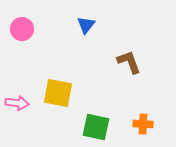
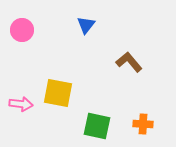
pink circle: moved 1 px down
brown L-shape: rotated 20 degrees counterclockwise
pink arrow: moved 4 px right, 1 px down
green square: moved 1 px right, 1 px up
